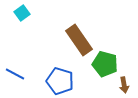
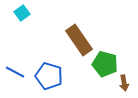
blue line: moved 2 px up
blue pentagon: moved 11 px left, 5 px up
brown arrow: moved 2 px up
